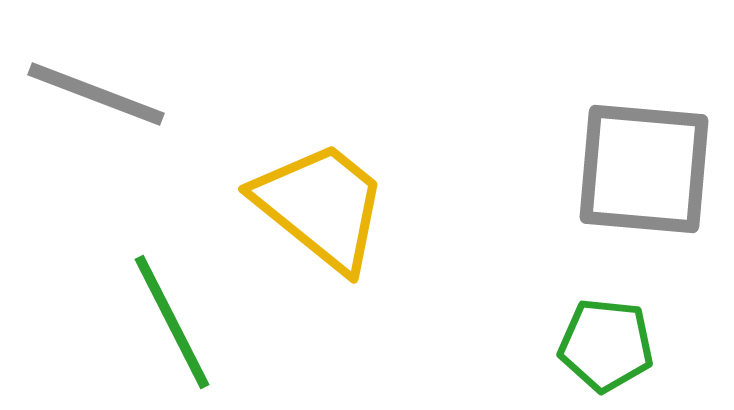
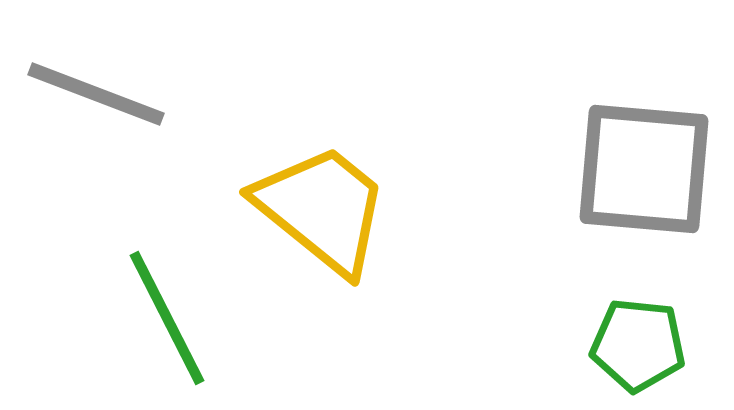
yellow trapezoid: moved 1 px right, 3 px down
green line: moved 5 px left, 4 px up
green pentagon: moved 32 px right
